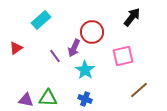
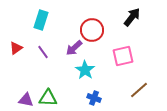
cyan rectangle: rotated 30 degrees counterclockwise
red circle: moved 2 px up
purple arrow: rotated 24 degrees clockwise
purple line: moved 12 px left, 4 px up
blue cross: moved 9 px right, 1 px up
